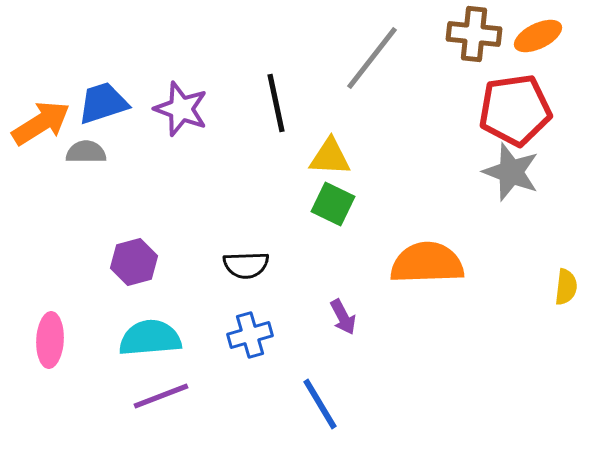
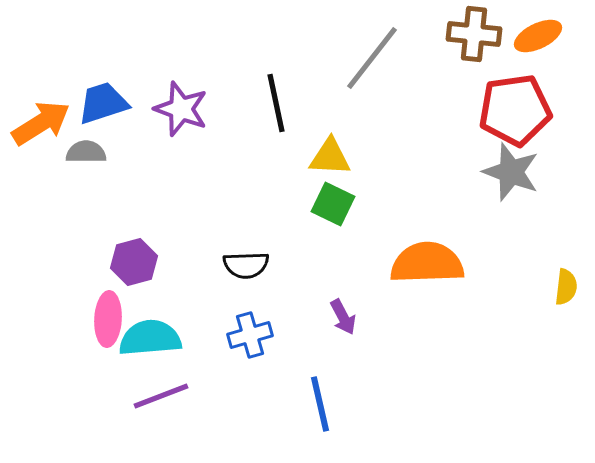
pink ellipse: moved 58 px right, 21 px up
blue line: rotated 18 degrees clockwise
